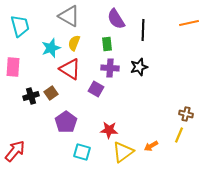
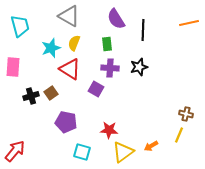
purple pentagon: rotated 25 degrees counterclockwise
